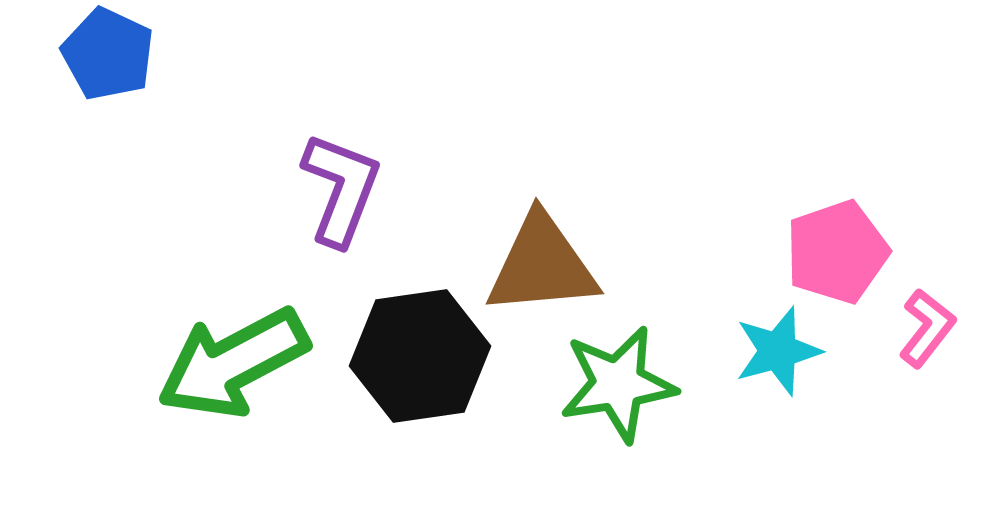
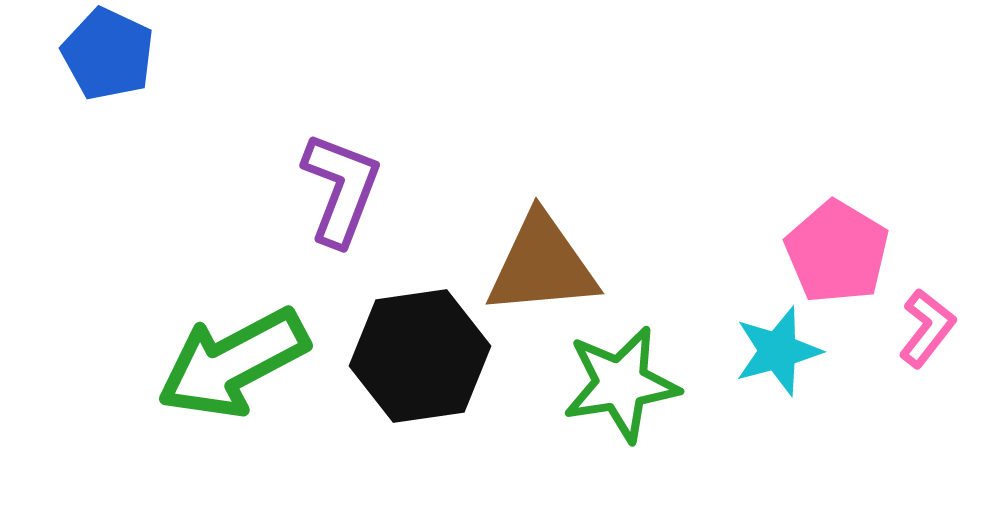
pink pentagon: rotated 22 degrees counterclockwise
green star: moved 3 px right
